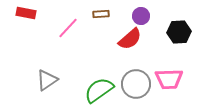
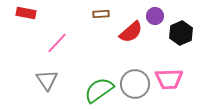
purple circle: moved 14 px right
pink line: moved 11 px left, 15 px down
black hexagon: moved 2 px right, 1 px down; rotated 20 degrees counterclockwise
red semicircle: moved 1 px right, 7 px up
gray triangle: rotated 30 degrees counterclockwise
gray circle: moved 1 px left
